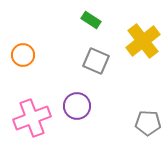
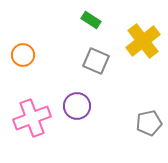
gray pentagon: moved 1 px right; rotated 15 degrees counterclockwise
